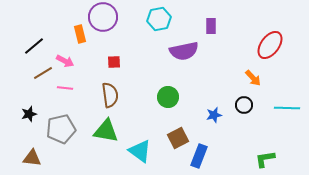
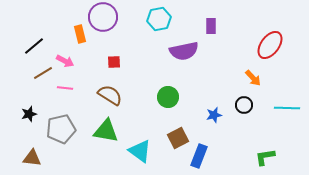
brown semicircle: rotated 50 degrees counterclockwise
green L-shape: moved 2 px up
